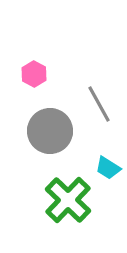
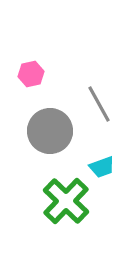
pink hexagon: moved 3 px left; rotated 20 degrees clockwise
cyan trapezoid: moved 6 px left, 1 px up; rotated 52 degrees counterclockwise
green cross: moved 2 px left, 1 px down
